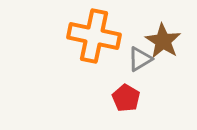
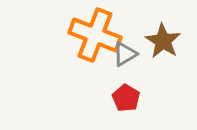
orange cross: moved 1 px right, 1 px up; rotated 9 degrees clockwise
gray triangle: moved 15 px left, 5 px up
